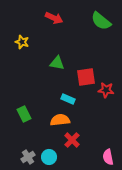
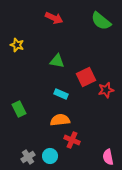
yellow star: moved 5 px left, 3 px down
green triangle: moved 2 px up
red square: rotated 18 degrees counterclockwise
red star: rotated 21 degrees counterclockwise
cyan rectangle: moved 7 px left, 5 px up
green rectangle: moved 5 px left, 5 px up
red cross: rotated 21 degrees counterclockwise
cyan circle: moved 1 px right, 1 px up
